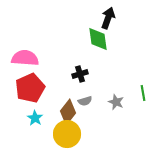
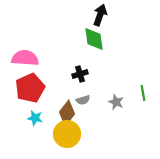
black arrow: moved 8 px left, 3 px up
green diamond: moved 4 px left
gray semicircle: moved 2 px left, 1 px up
brown diamond: moved 1 px left, 1 px down
cyan star: rotated 21 degrees counterclockwise
